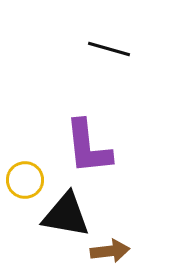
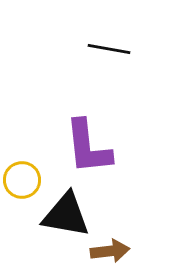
black line: rotated 6 degrees counterclockwise
yellow circle: moved 3 px left
